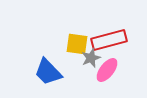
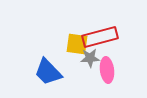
red rectangle: moved 9 px left, 3 px up
gray star: moved 1 px left; rotated 18 degrees clockwise
pink ellipse: rotated 45 degrees counterclockwise
